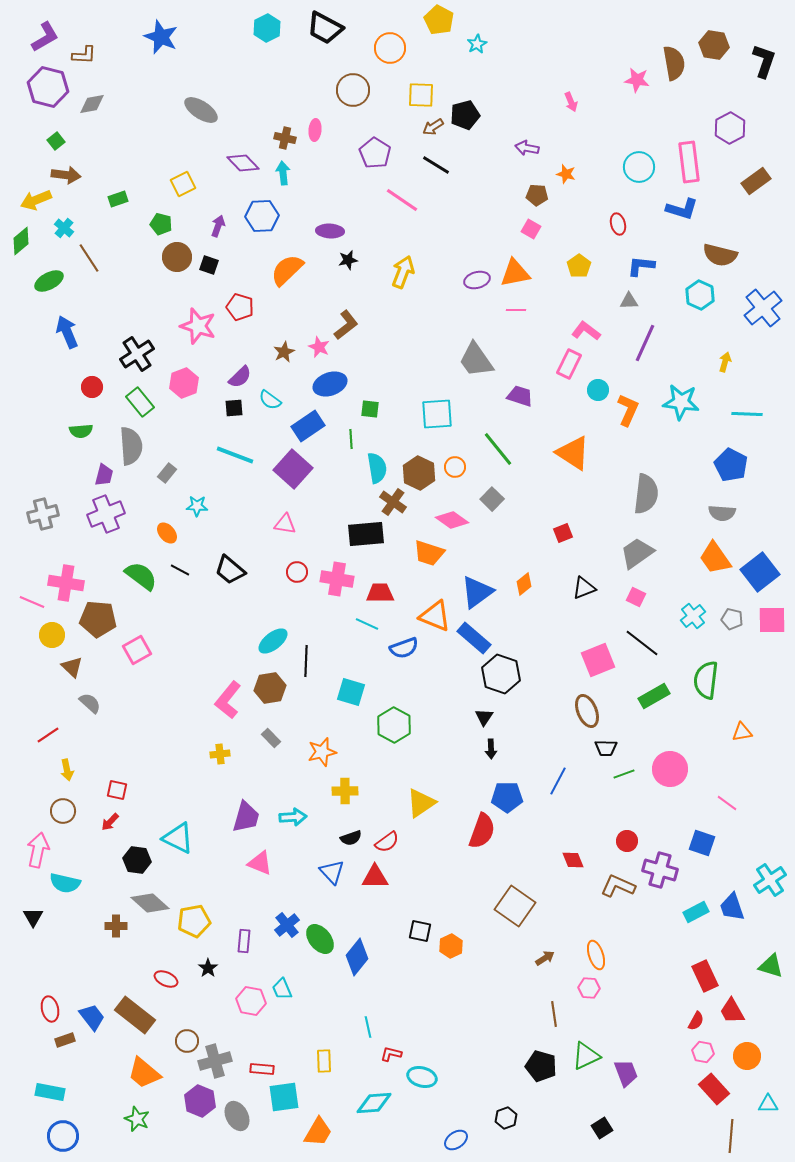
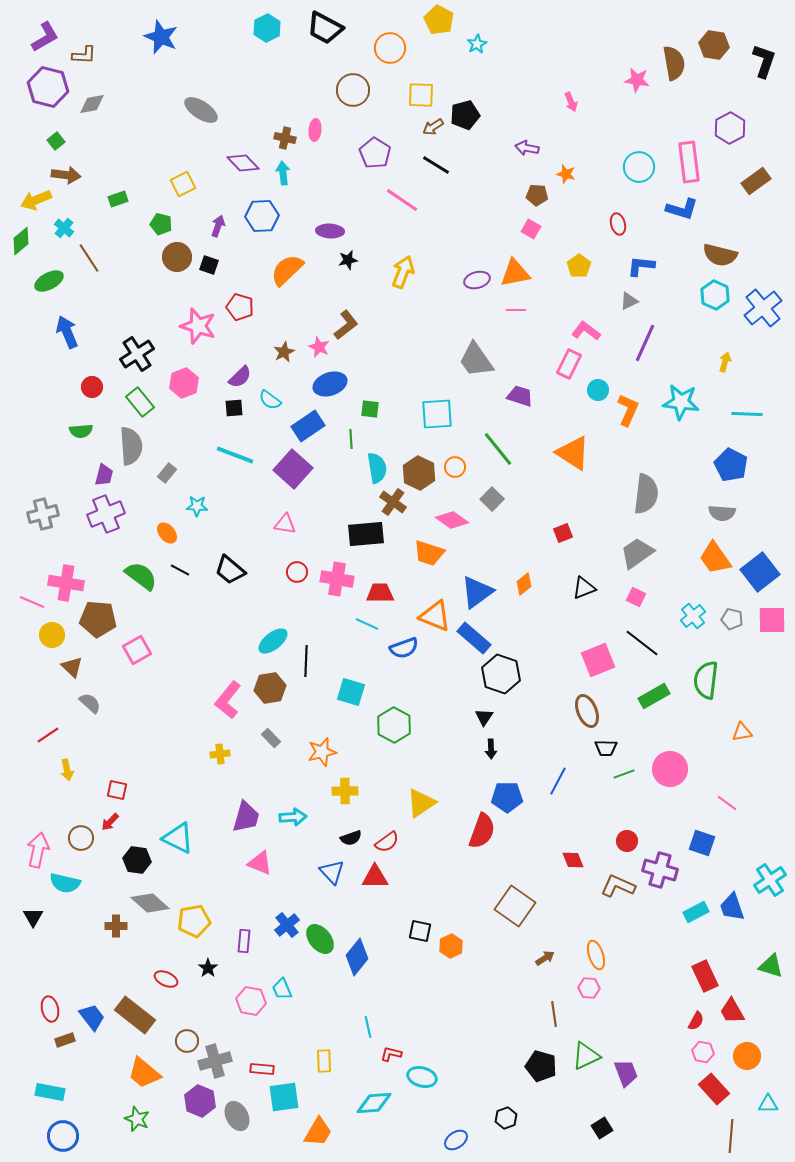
cyan hexagon at (700, 295): moved 15 px right
gray triangle at (629, 301): rotated 24 degrees counterclockwise
brown circle at (63, 811): moved 18 px right, 27 px down
